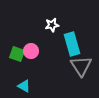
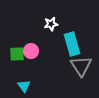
white star: moved 1 px left, 1 px up
green square: rotated 21 degrees counterclockwise
cyan triangle: rotated 24 degrees clockwise
